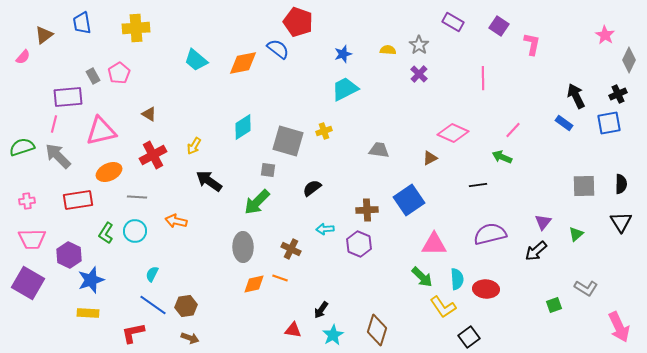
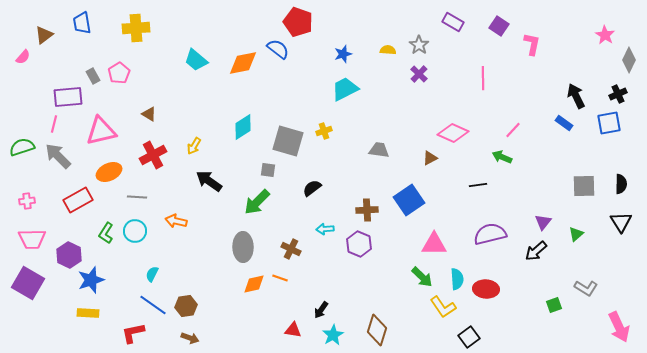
red rectangle at (78, 200): rotated 20 degrees counterclockwise
